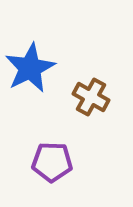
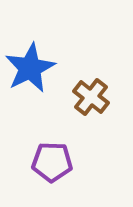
brown cross: rotated 9 degrees clockwise
